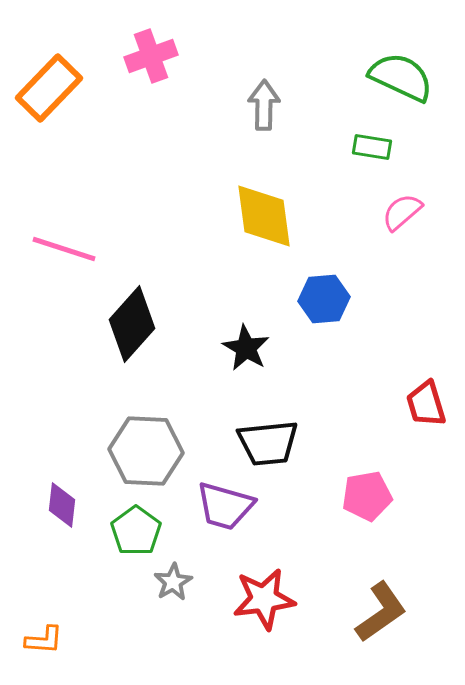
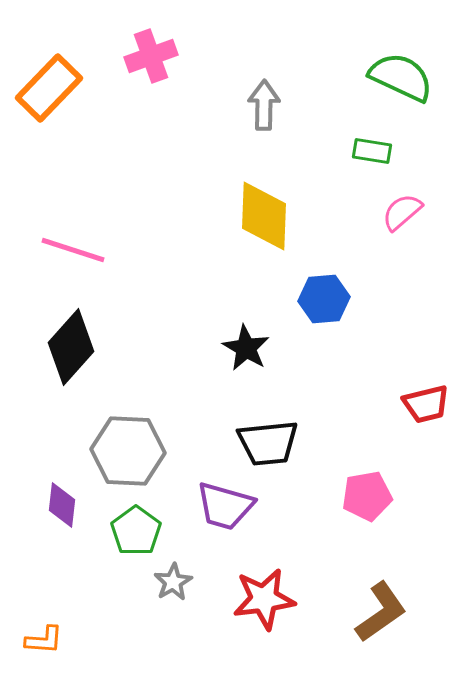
green rectangle: moved 4 px down
yellow diamond: rotated 10 degrees clockwise
pink line: moved 9 px right, 1 px down
black diamond: moved 61 px left, 23 px down
red trapezoid: rotated 87 degrees counterclockwise
gray hexagon: moved 18 px left
